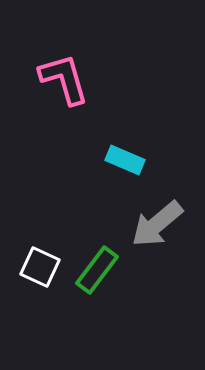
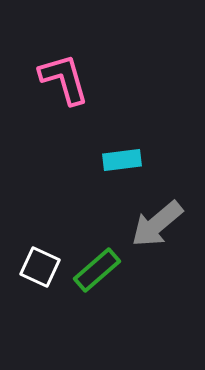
cyan rectangle: moved 3 px left; rotated 30 degrees counterclockwise
green rectangle: rotated 12 degrees clockwise
